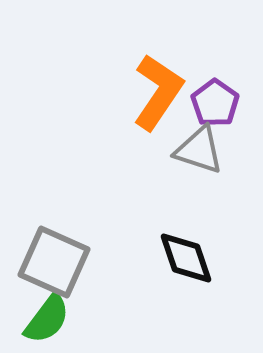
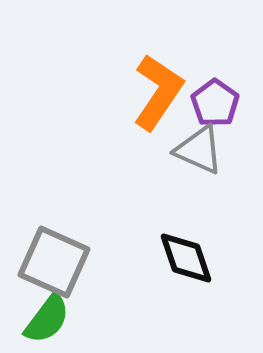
gray triangle: rotated 6 degrees clockwise
